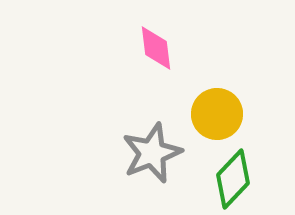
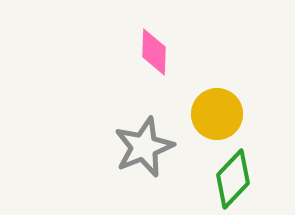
pink diamond: moved 2 px left, 4 px down; rotated 9 degrees clockwise
gray star: moved 8 px left, 6 px up
